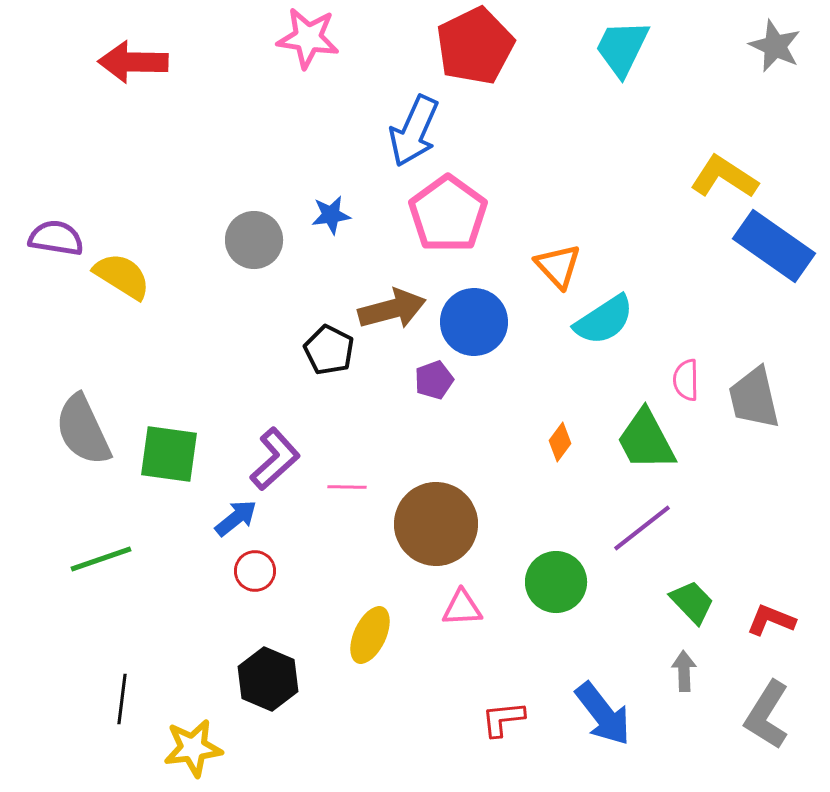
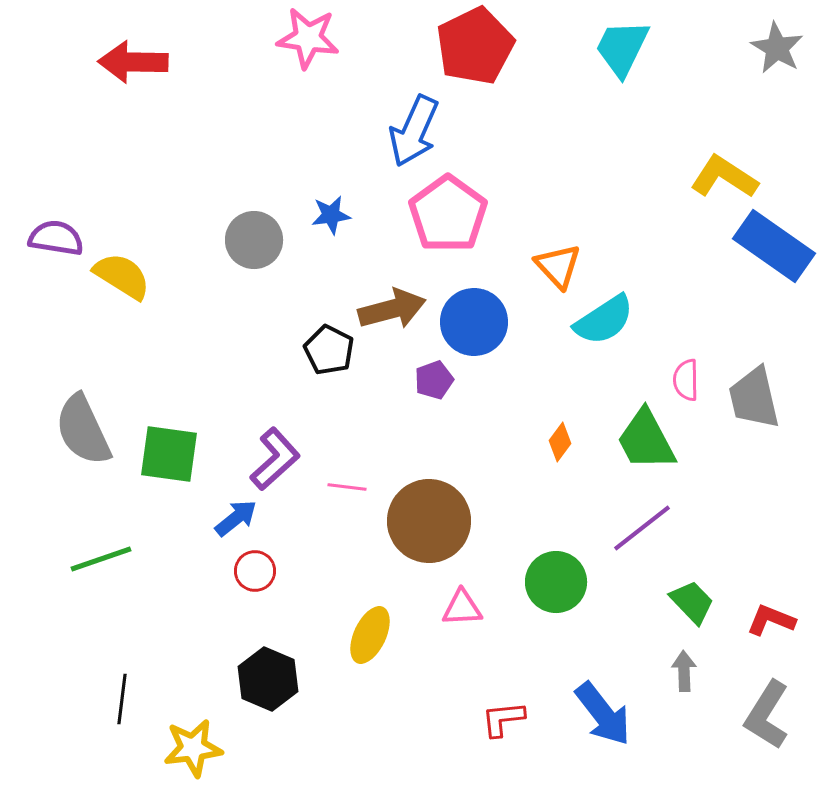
gray star at (775, 46): moved 2 px right, 2 px down; rotated 6 degrees clockwise
pink line at (347, 487): rotated 6 degrees clockwise
brown circle at (436, 524): moved 7 px left, 3 px up
